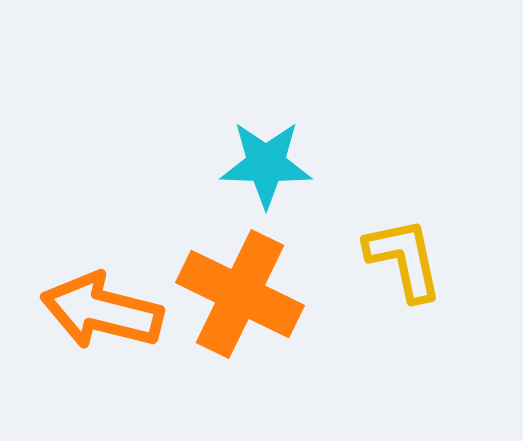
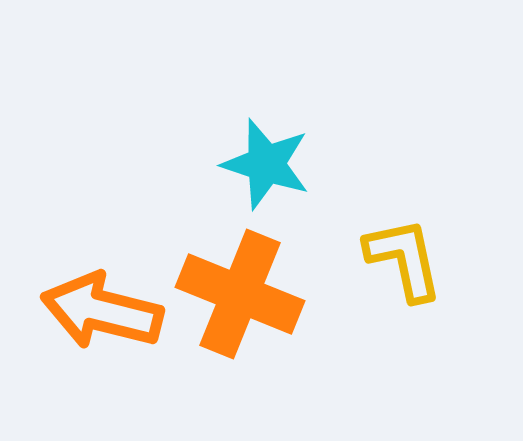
cyan star: rotated 16 degrees clockwise
orange cross: rotated 4 degrees counterclockwise
